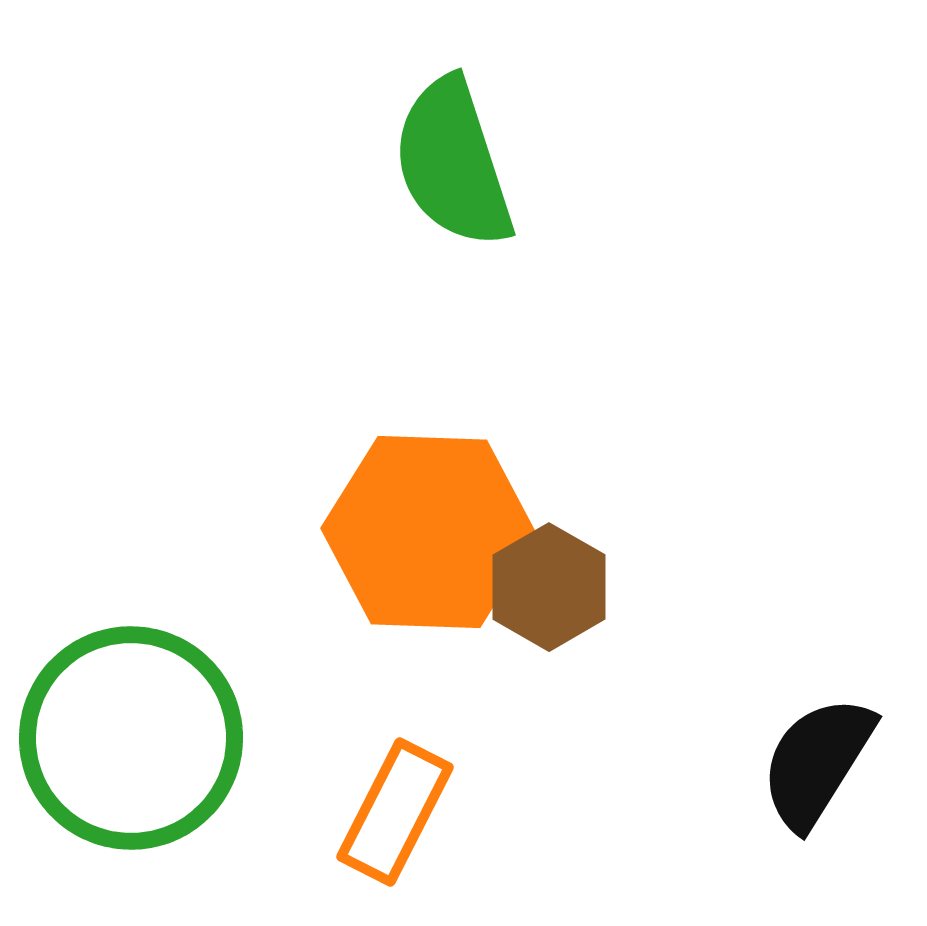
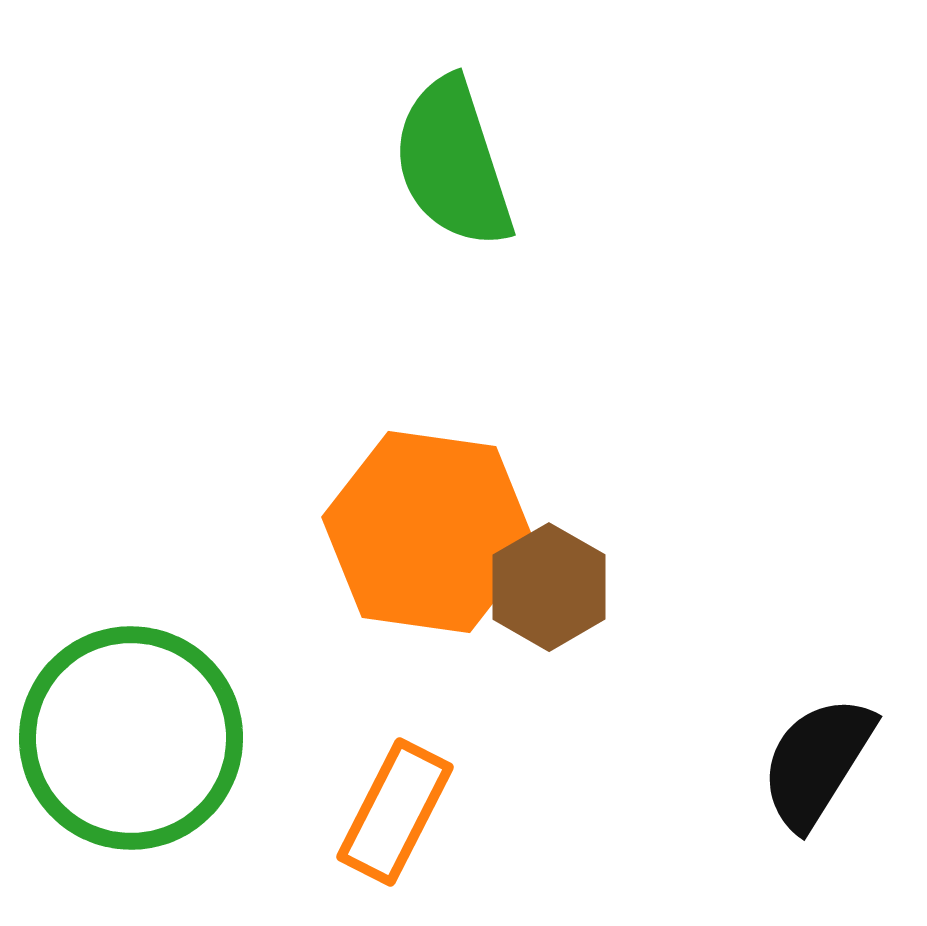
orange hexagon: rotated 6 degrees clockwise
